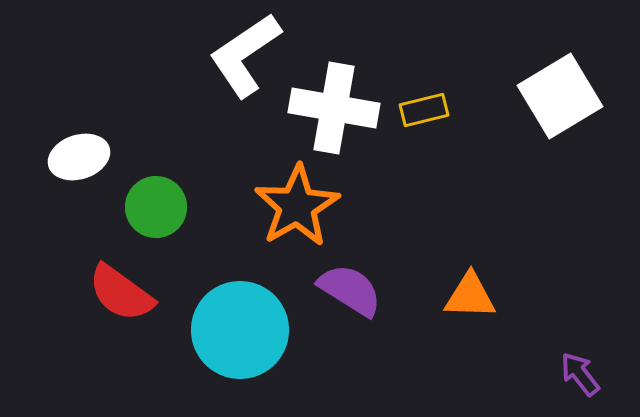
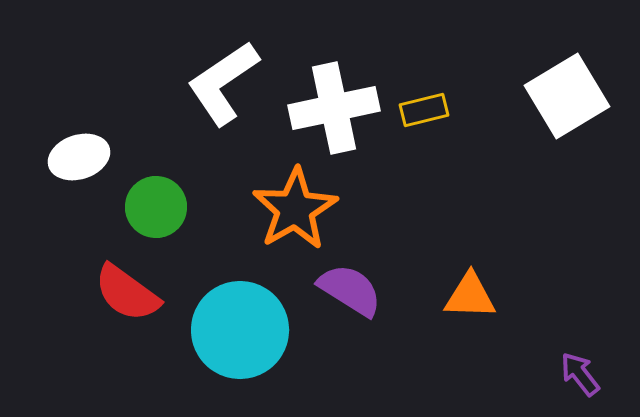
white L-shape: moved 22 px left, 28 px down
white square: moved 7 px right
white cross: rotated 22 degrees counterclockwise
orange star: moved 2 px left, 3 px down
red semicircle: moved 6 px right
